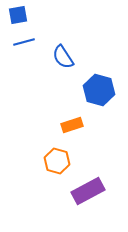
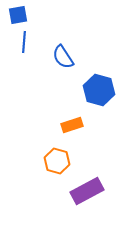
blue line: rotated 70 degrees counterclockwise
purple rectangle: moved 1 px left
